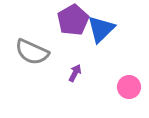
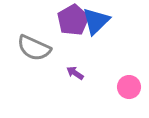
blue triangle: moved 5 px left, 8 px up
gray semicircle: moved 2 px right, 4 px up
purple arrow: rotated 84 degrees counterclockwise
